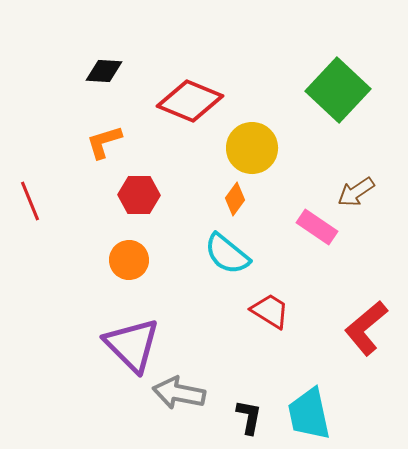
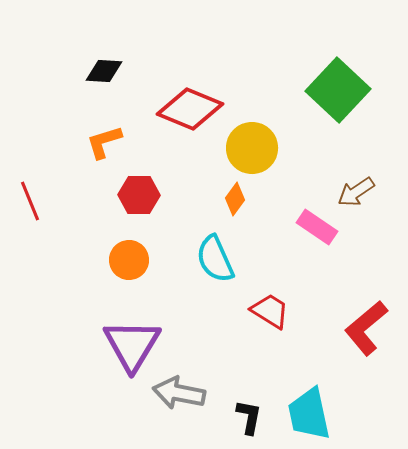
red diamond: moved 8 px down
cyan semicircle: moved 12 px left, 5 px down; rotated 27 degrees clockwise
purple triangle: rotated 16 degrees clockwise
